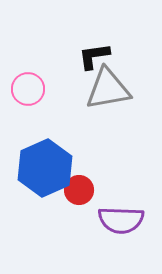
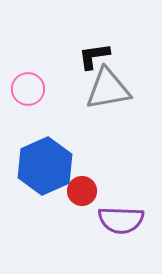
blue hexagon: moved 2 px up
red circle: moved 3 px right, 1 px down
